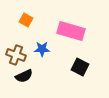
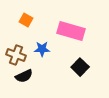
black square: rotated 18 degrees clockwise
